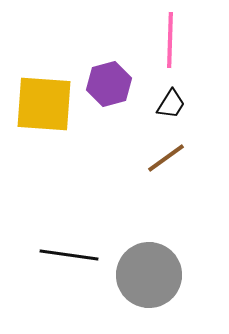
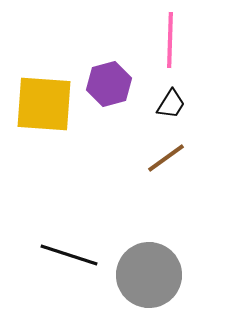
black line: rotated 10 degrees clockwise
